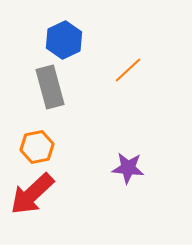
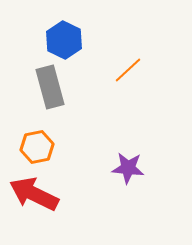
blue hexagon: rotated 9 degrees counterclockwise
red arrow: moved 2 px right; rotated 69 degrees clockwise
